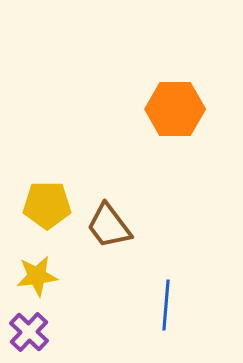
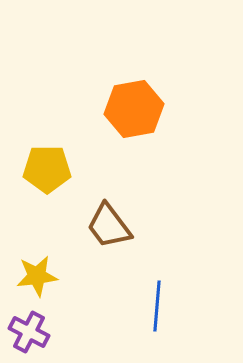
orange hexagon: moved 41 px left; rotated 10 degrees counterclockwise
yellow pentagon: moved 36 px up
blue line: moved 9 px left, 1 px down
purple cross: rotated 15 degrees counterclockwise
